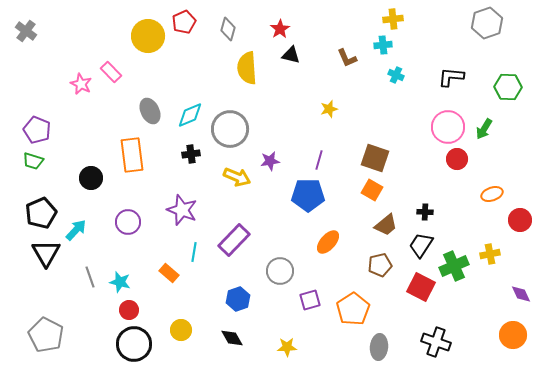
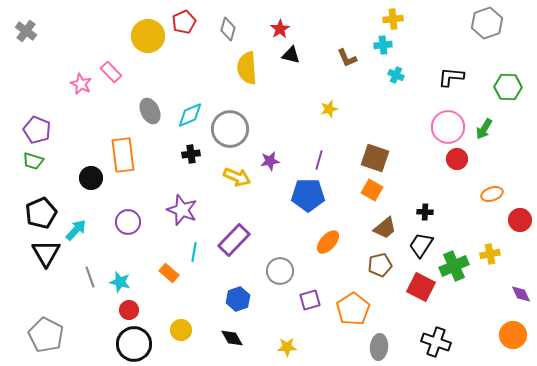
orange rectangle at (132, 155): moved 9 px left
brown trapezoid at (386, 225): moved 1 px left, 3 px down
